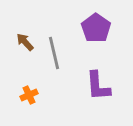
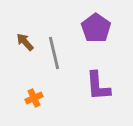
orange cross: moved 5 px right, 3 px down
